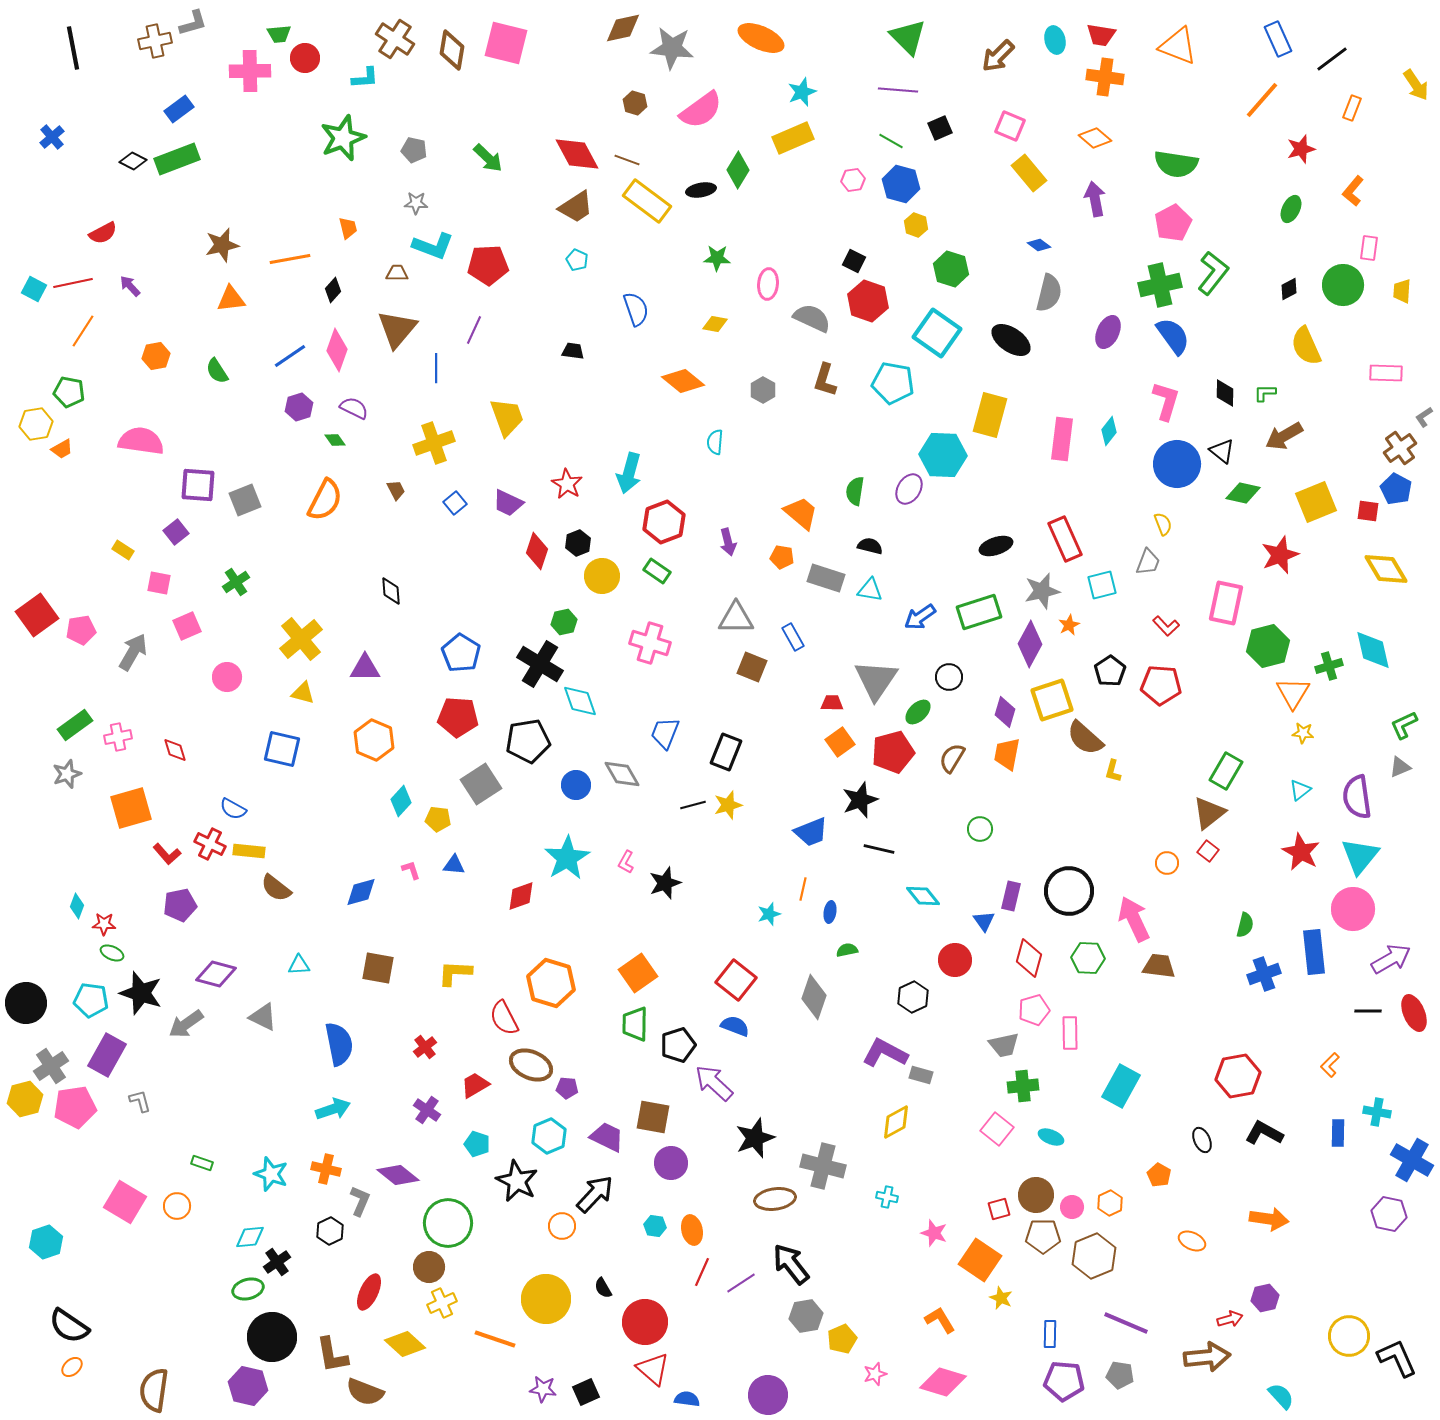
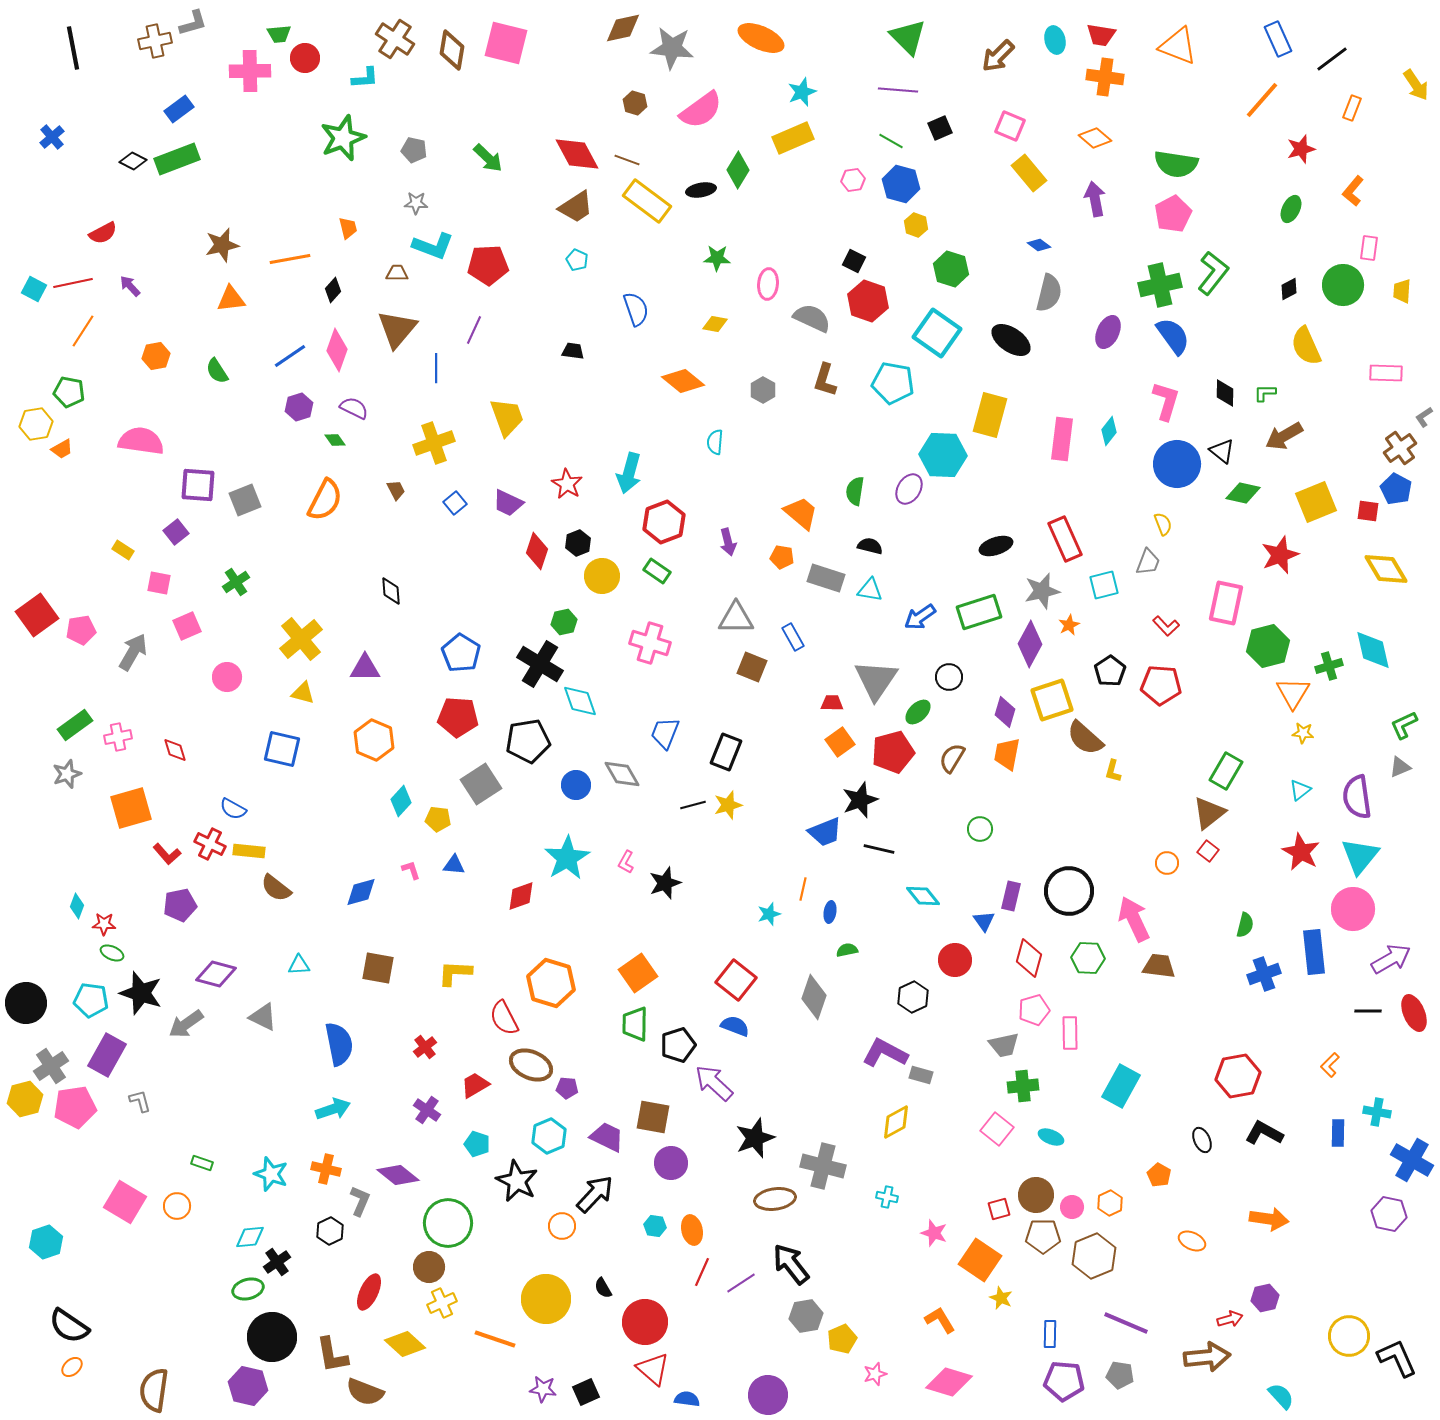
pink pentagon at (1173, 223): moved 9 px up
cyan square at (1102, 585): moved 2 px right
blue trapezoid at (811, 832): moved 14 px right
pink diamond at (943, 1382): moved 6 px right
